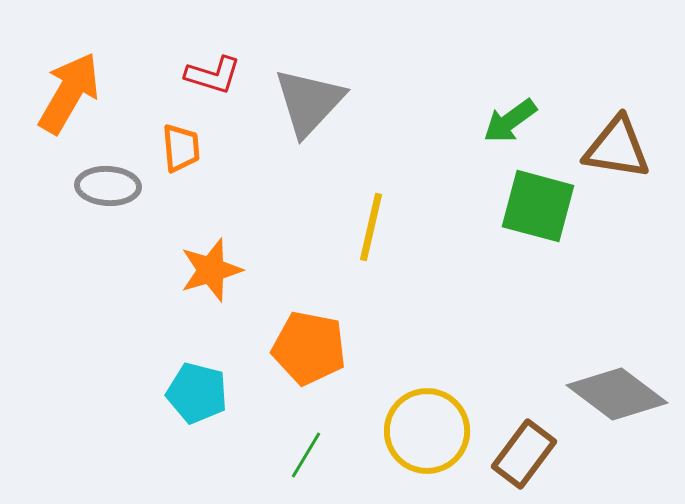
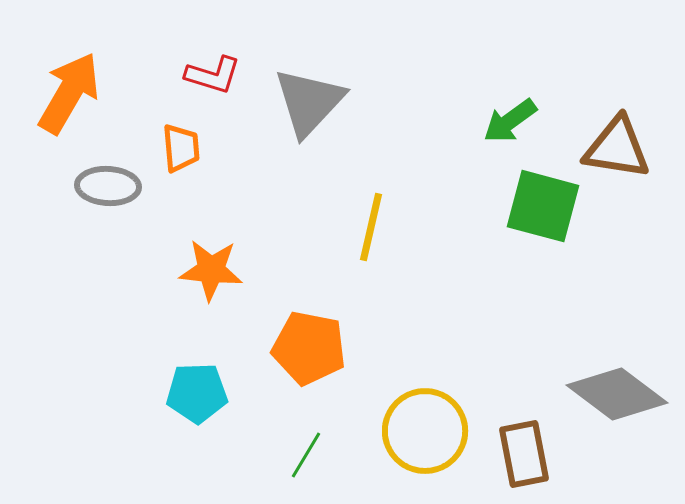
green square: moved 5 px right
orange star: rotated 22 degrees clockwise
cyan pentagon: rotated 16 degrees counterclockwise
yellow circle: moved 2 px left
brown rectangle: rotated 48 degrees counterclockwise
